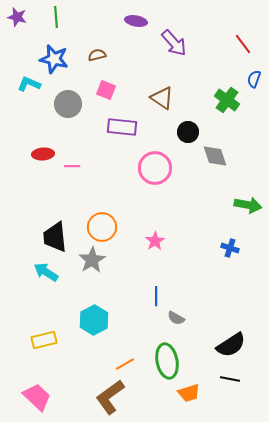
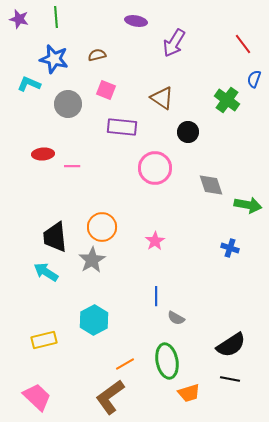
purple star: moved 2 px right, 2 px down
purple arrow: rotated 72 degrees clockwise
gray diamond: moved 4 px left, 29 px down
